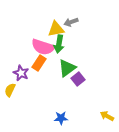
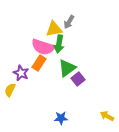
gray arrow: moved 2 px left; rotated 40 degrees counterclockwise
yellow triangle: moved 2 px left
